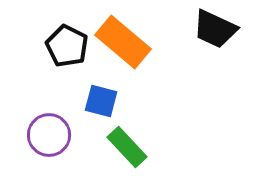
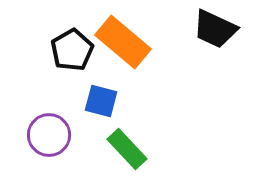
black pentagon: moved 5 px right, 4 px down; rotated 15 degrees clockwise
green rectangle: moved 2 px down
